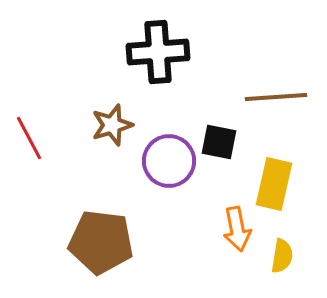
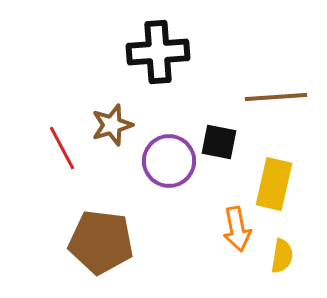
red line: moved 33 px right, 10 px down
